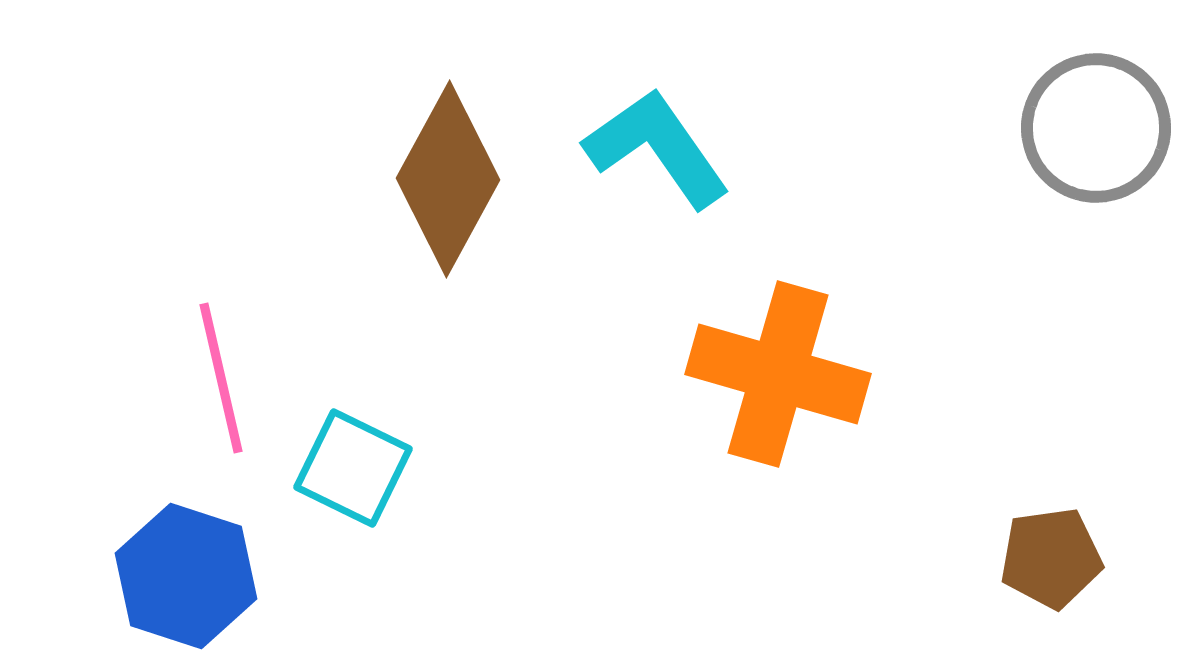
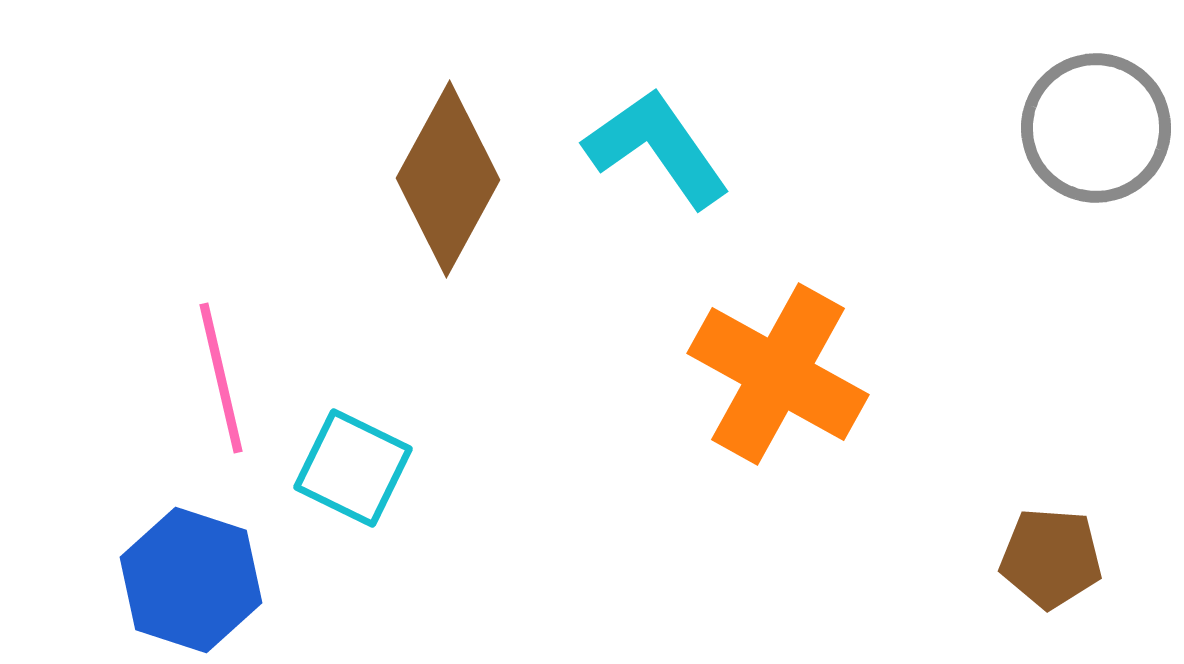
orange cross: rotated 13 degrees clockwise
brown pentagon: rotated 12 degrees clockwise
blue hexagon: moved 5 px right, 4 px down
